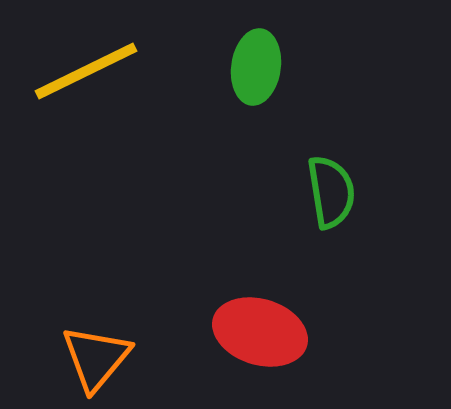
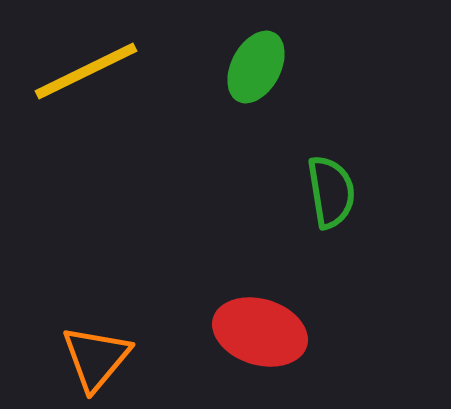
green ellipse: rotated 20 degrees clockwise
